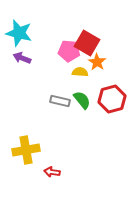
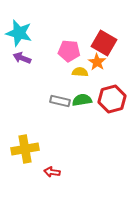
red square: moved 17 px right
green semicircle: rotated 60 degrees counterclockwise
yellow cross: moved 1 px left, 1 px up
